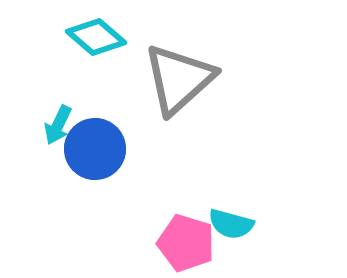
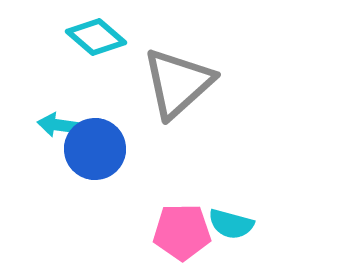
gray triangle: moved 1 px left, 4 px down
cyan arrow: rotated 72 degrees clockwise
pink pentagon: moved 4 px left, 11 px up; rotated 18 degrees counterclockwise
